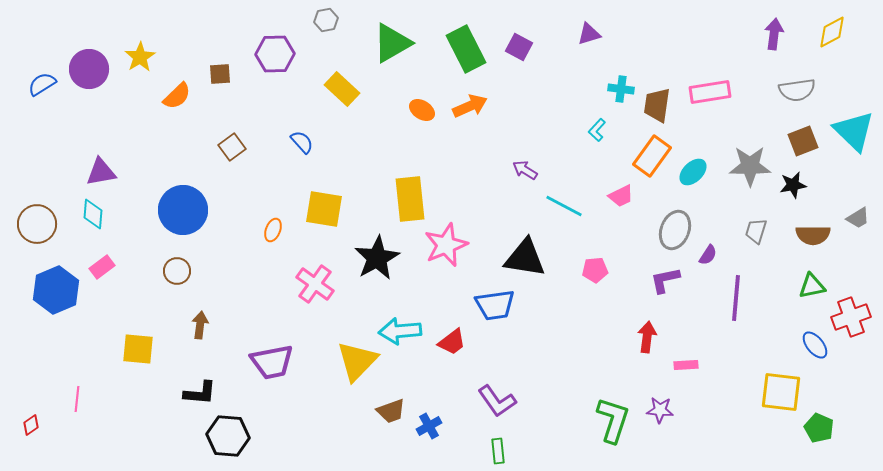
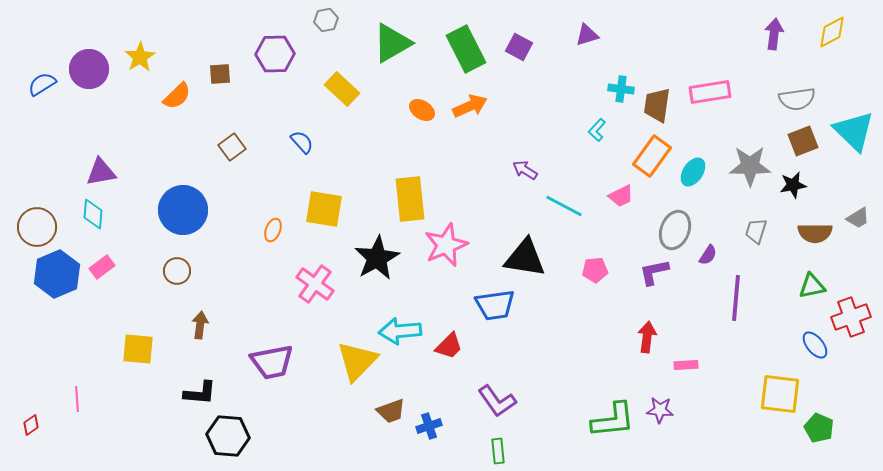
purple triangle at (589, 34): moved 2 px left, 1 px down
gray semicircle at (797, 90): moved 9 px down
cyan ellipse at (693, 172): rotated 12 degrees counterclockwise
brown circle at (37, 224): moved 3 px down
brown semicircle at (813, 235): moved 2 px right, 2 px up
purple L-shape at (665, 280): moved 11 px left, 8 px up
blue hexagon at (56, 290): moved 1 px right, 16 px up
red trapezoid at (452, 342): moved 3 px left, 4 px down; rotated 8 degrees counterclockwise
yellow square at (781, 392): moved 1 px left, 2 px down
pink line at (77, 399): rotated 10 degrees counterclockwise
green L-shape at (613, 420): rotated 66 degrees clockwise
blue cross at (429, 426): rotated 10 degrees clockwise
